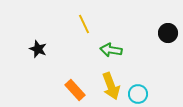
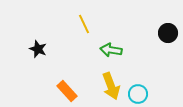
orange rectangle: moved 8 px left, 1 px down
